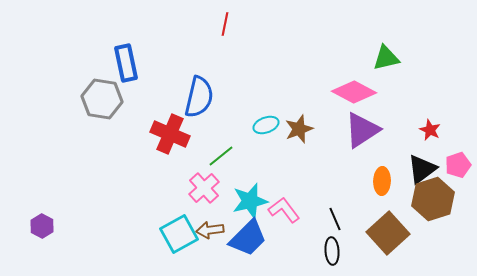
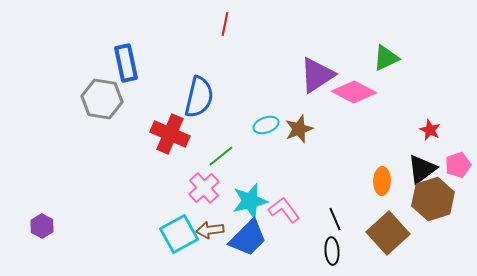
green triangle: rotated 12 degrees counterclockwise
purple triangle: moved 45 px left, 55 px up
